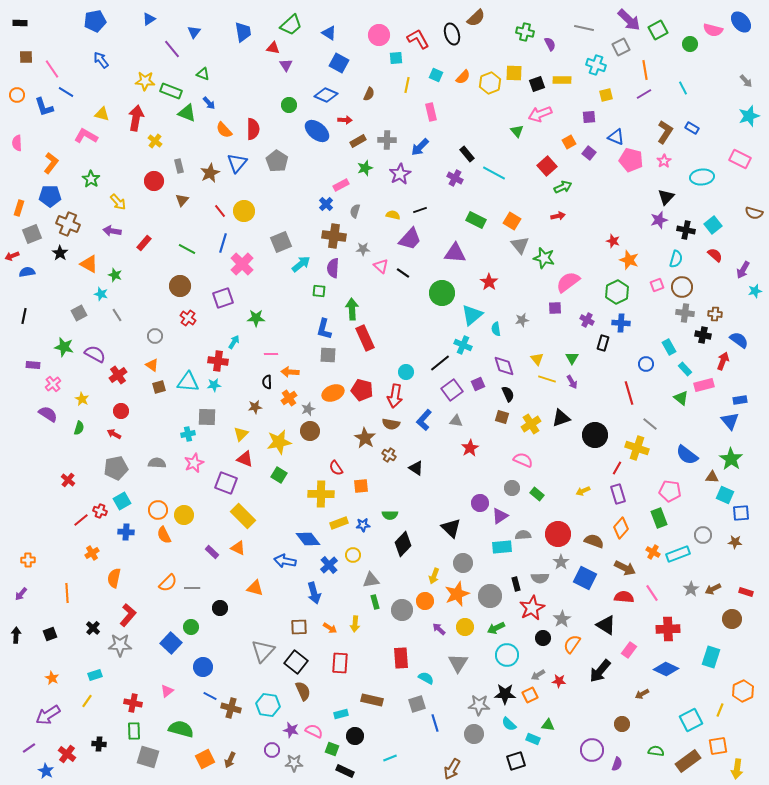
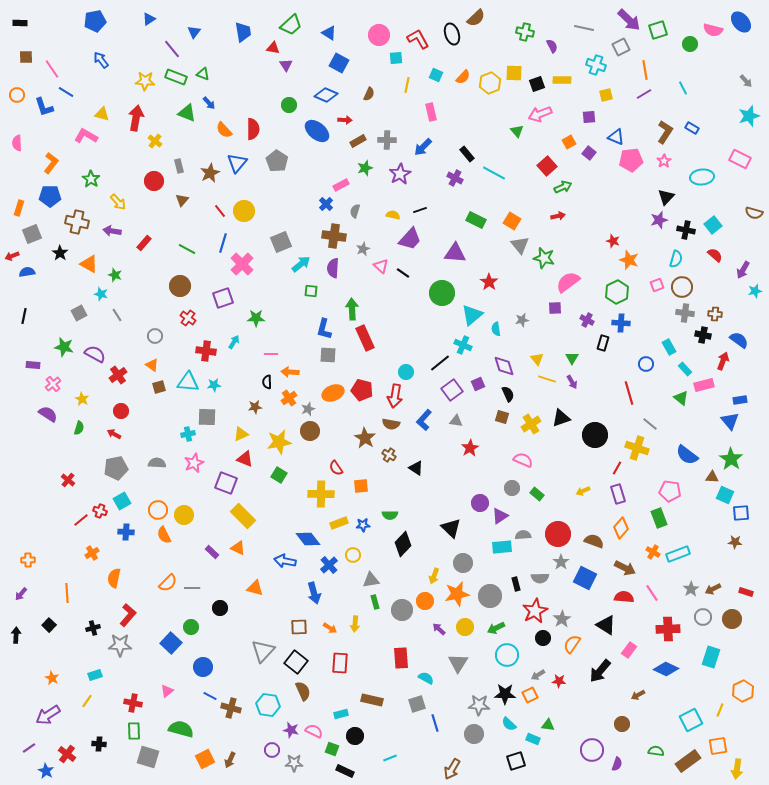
green square at (658, 30): rotated 12 degrees clockwise
purple semicircle at (550, 44): moved 2 px right, 2 px down
green rectangle at (171, 91): moved 5 px right, 14 px up
blue arrow at (420, 147): moved 3 px right
pink pentagon at (631, 160): rotated 20 degrees counterclockwise
brown cross at (68, 224): moved 9 px right, 2 px up; rotated 10 degrees counterclockwise
gray star at (363, 249): rotated 24 degrees counterclockwise
green square at (319, 291): moved 8 px left
red cross at (218, 361): moved 12 px left, 10 px up
yellow triangle at (241, 434): rotated 21 degrees clockwise
gray circle at (703, 535): moved 82 px down
orange star at (457, 594): rotated 10 degrees clockwise
red star at (532, 608): moved 3 px right, 3 px down
black cross at (93, 628): rotated 32 degrees clockwise
black square at (50, 634): moved 1 px left, 9 px up; rotated 24 degrees counterclockwise
brown arrow at (642, 694): moved 4 px left, 1 px down
